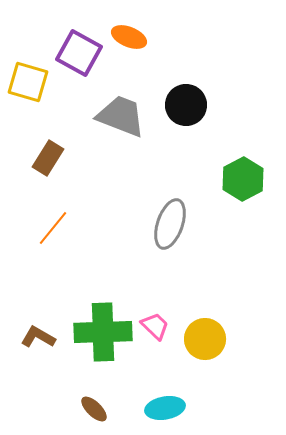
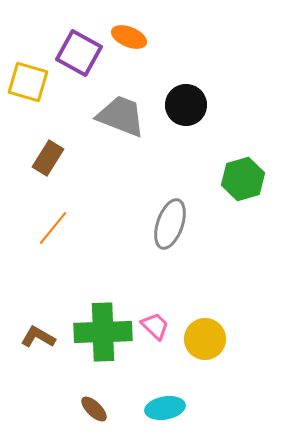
green hexagon: rotated 12 degrees clockwise
